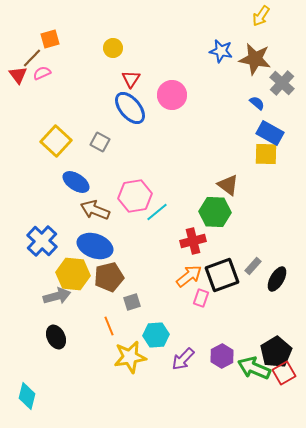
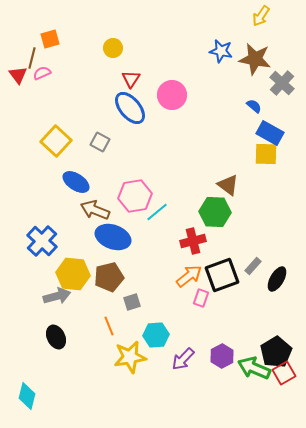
brown line at (32, 58): rotated 30 degrees counterclockwise
blue semicircle at (257, 103): moved 3 px left, 3 px down
blue ellipse at (95, 246): moved 18 px right, 9 px up
